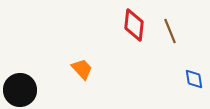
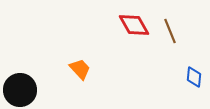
red diamond: rotated 36 degrees counterclockwise
orange trapezoid: moved 2 px left
blue diamond: moved 2 px up; rotated 15 degrees clockwise
